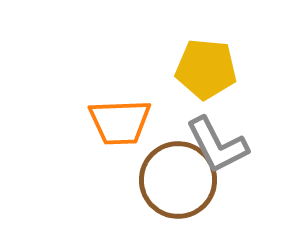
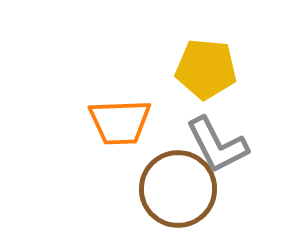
brown circle: moved 9 px down
